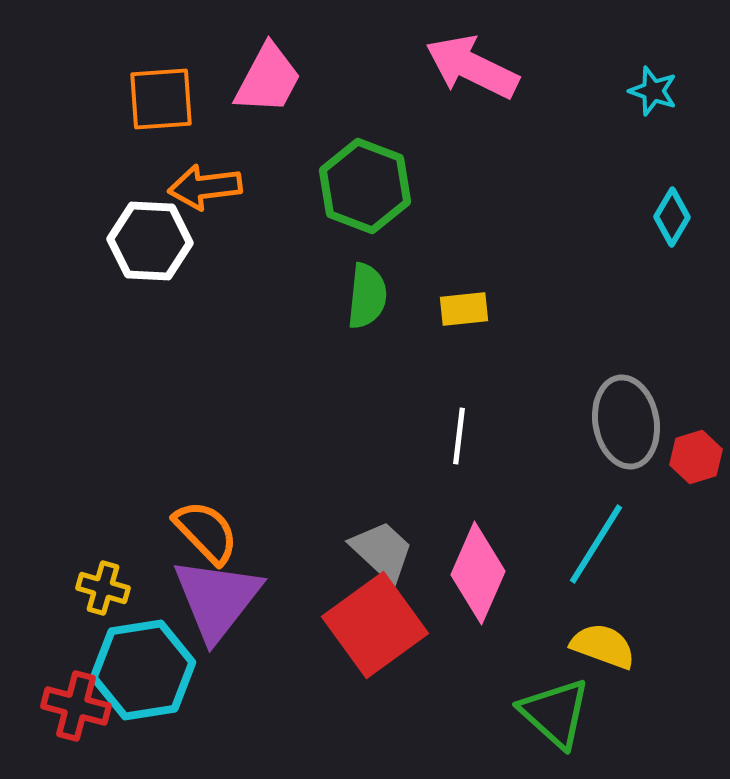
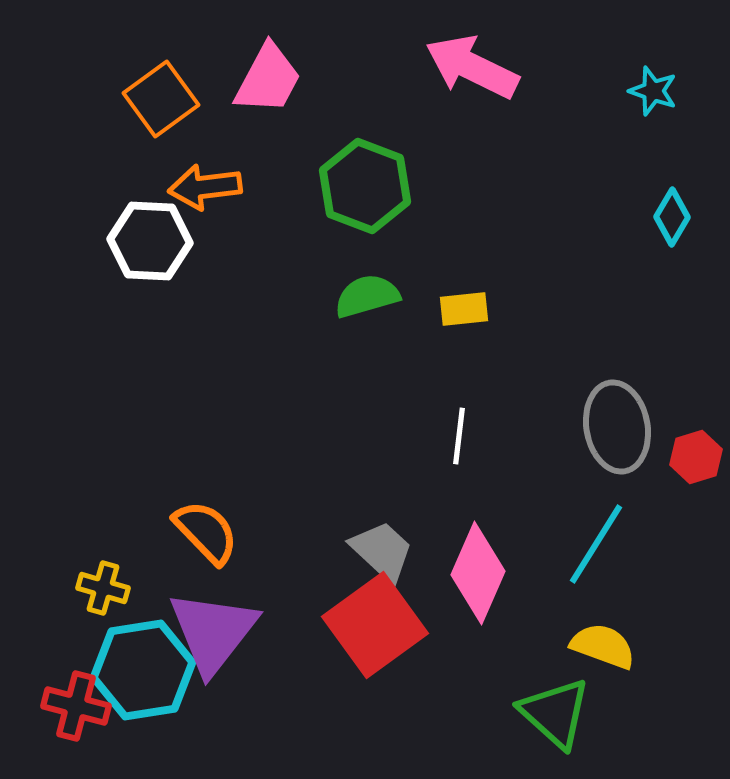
orange square: rotated 32 degrees counterclockwise
green semicircle: rotated 112 degrees counterclockwise
gray ellipse: moved 9 px left, 5 px down
purple triangle: moved 4 px left, 33 px down
